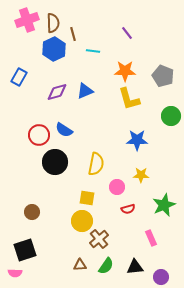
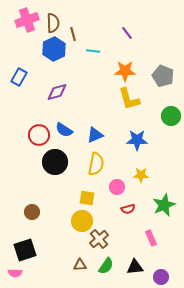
blue triangle: moved 10 px right, 44 px down
